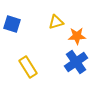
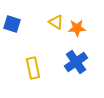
yellow triangle: rotated 49 degrees clockwise
orange star: moved 8 px up
yellow rectangle: moved 5 px right, 1 px down; rotated 20 degrees clockwise
